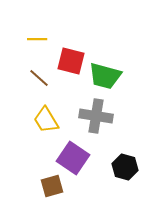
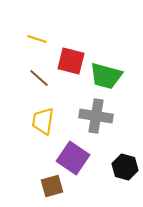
yellow line: rotated 18 degrees clockwise
green trapezoid: moved 1 px right
yellow trapezoid: moved 3 px left, 1 px down; rotated 40 degrees clockwise
